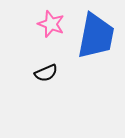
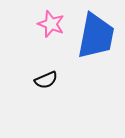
black semicircle: moved 7 px down
